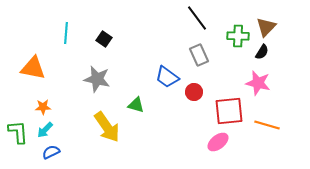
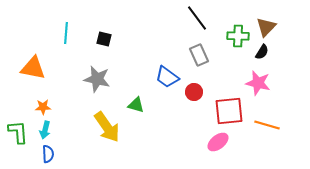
black square: rotated 21 degrees counterclockwise
cyan arrow: rotated 30 degrees counterclockwise
blue semicircle: moved 3 px left, 2 px down; rotated 114 degrees clockwise
